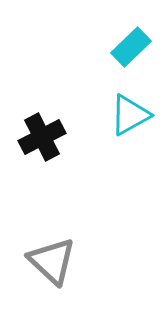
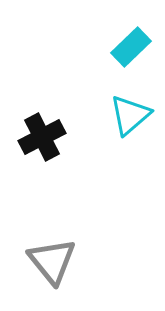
cyan triangle: rotated 12 degrees counterclockwise
gray triangle: rotated 8 degrees clockwise
